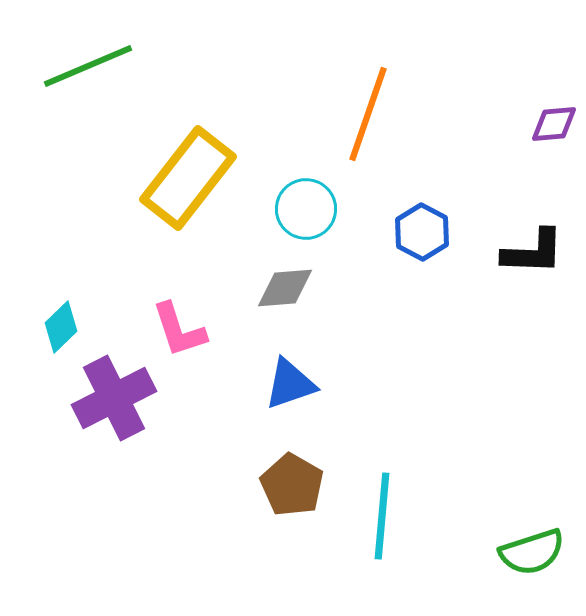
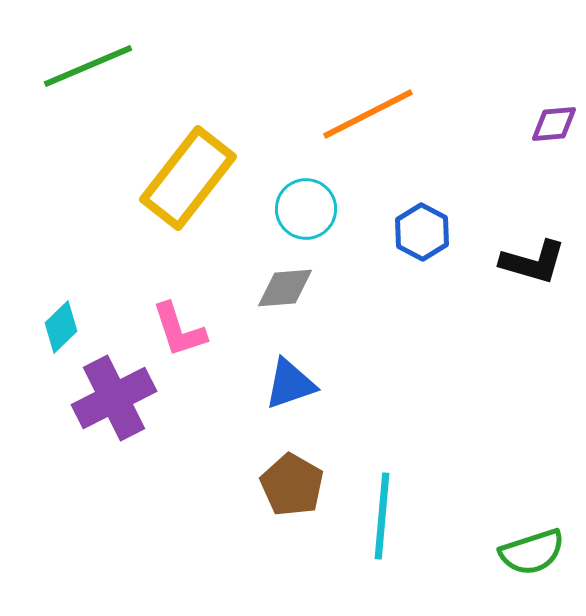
orange line: rotated 44 degrees clockwise
black L-shape: moved 10 px down; rotated 14 degrees clockwise
